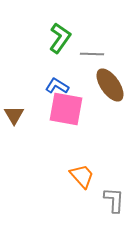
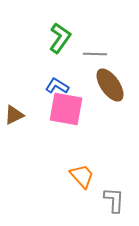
gray line: moved 3 px right
brown triangle: rotated 35 degrees clockwise
